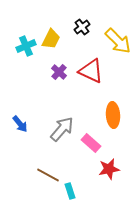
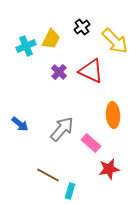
yellow arrow: moved 3 px left
blue arrow: rotated 12 degrees counterclockwise
cyan rectangle: rotated 35 degrees clockwise
